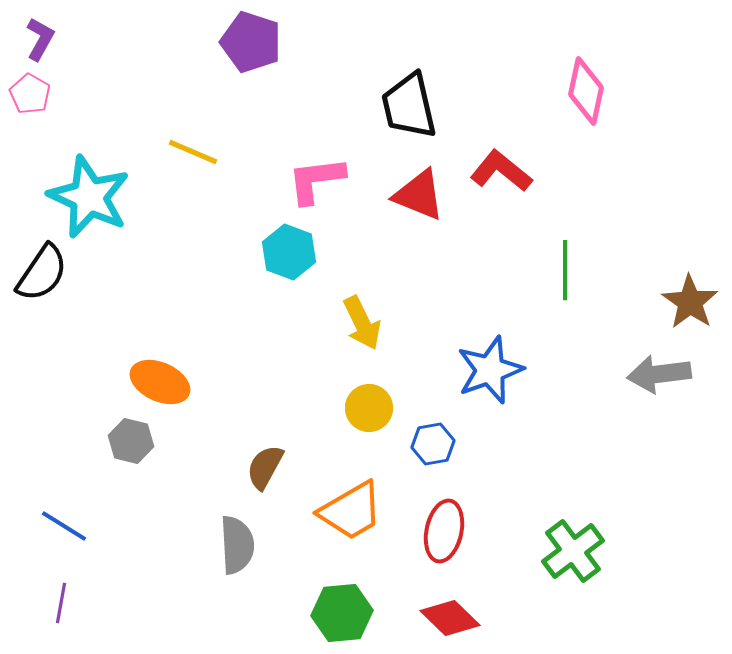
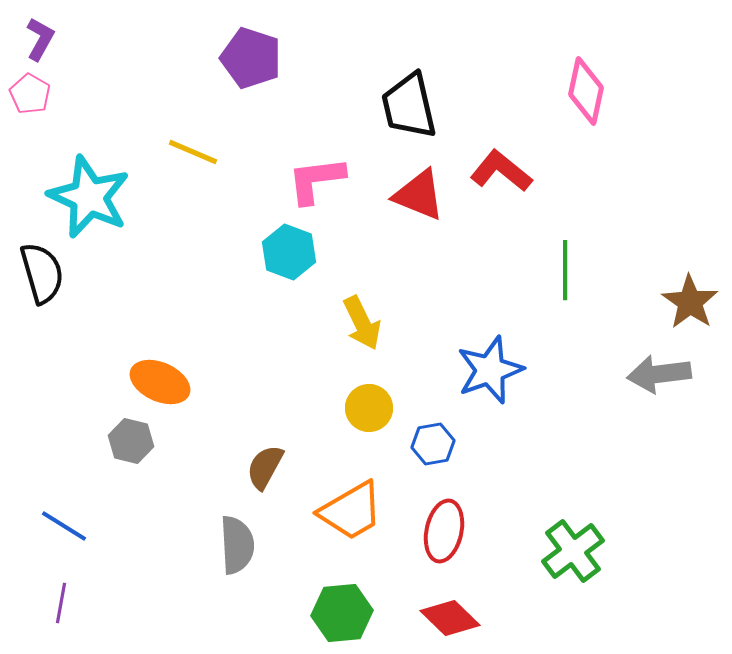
purple pentagon: moved 16 px down
black semicircle: rotated 50 degrees counterclockwise
